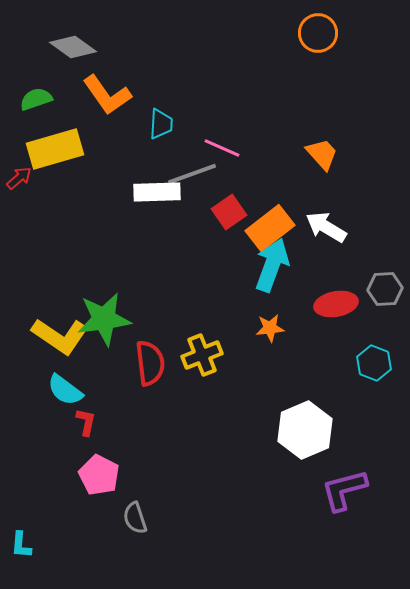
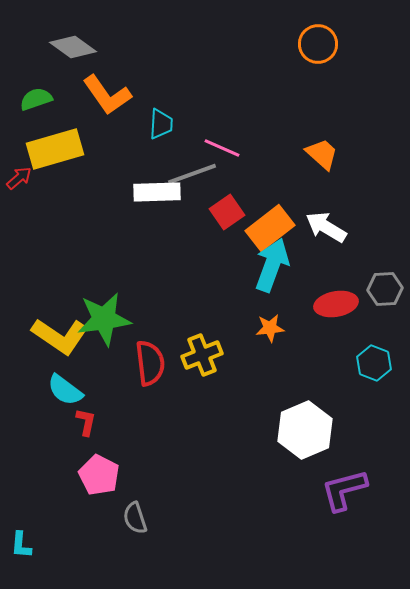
orange circle: moved 11 px down
orange trapezoid: rotated 6 degrees counterclockwise
red square: moved 2 px left
